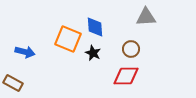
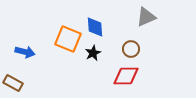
gray triangle: rotated 20 degrees counterclockwise
black star: rotated 21 degrees clockwise
